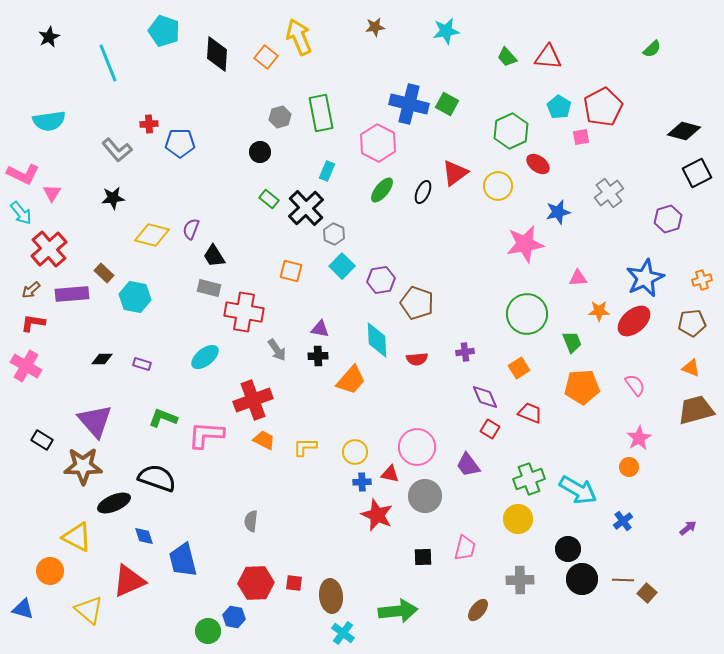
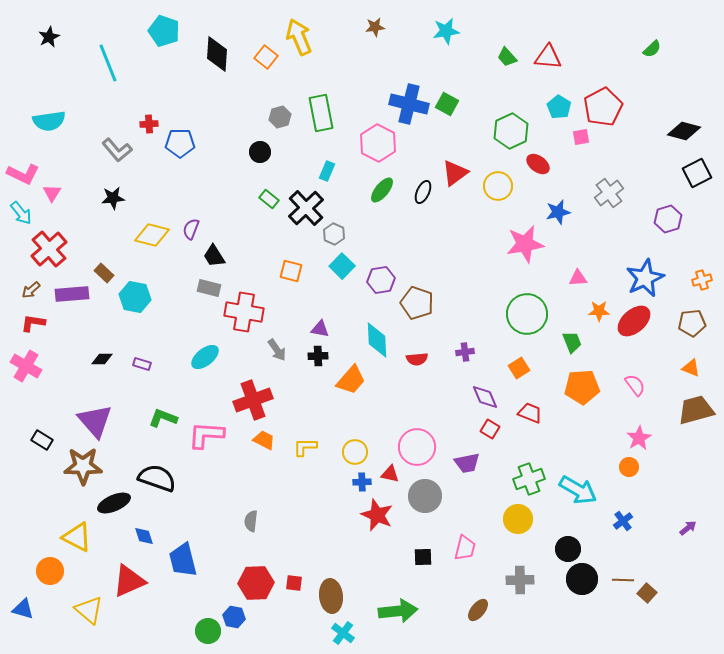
purple trapezoid at (468, 465): moved 1 px left, 2 px up; rotated 64 degrees counterclockwise
